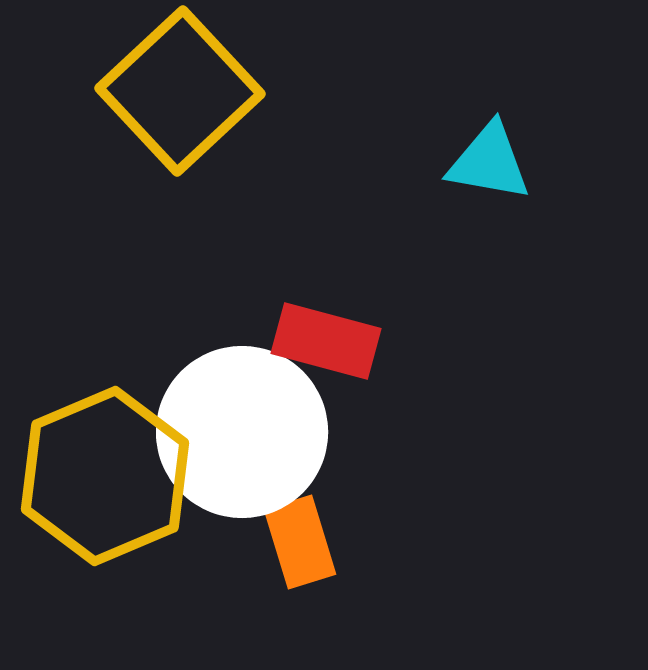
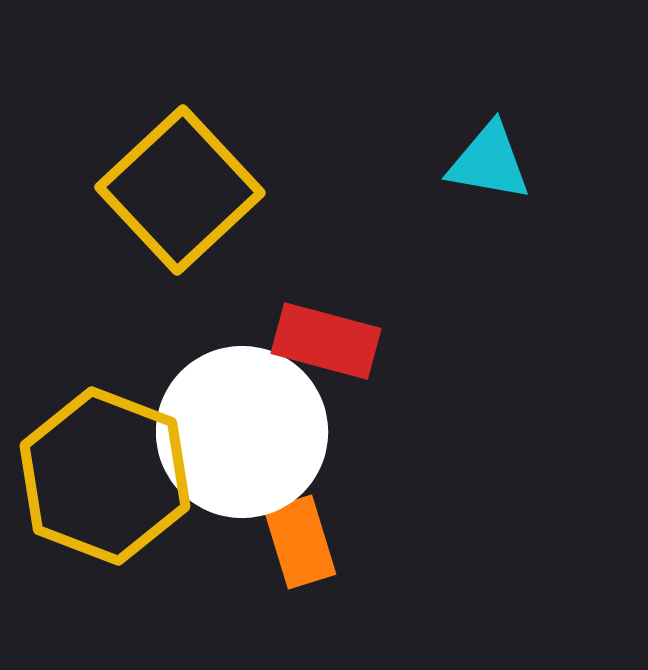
yellow square: moved 99 px down
yellow hexagon: rotated 16 degrees counterclockwise
